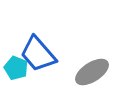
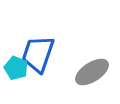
blue trapezoid: rotated 60 degrees clockwise
